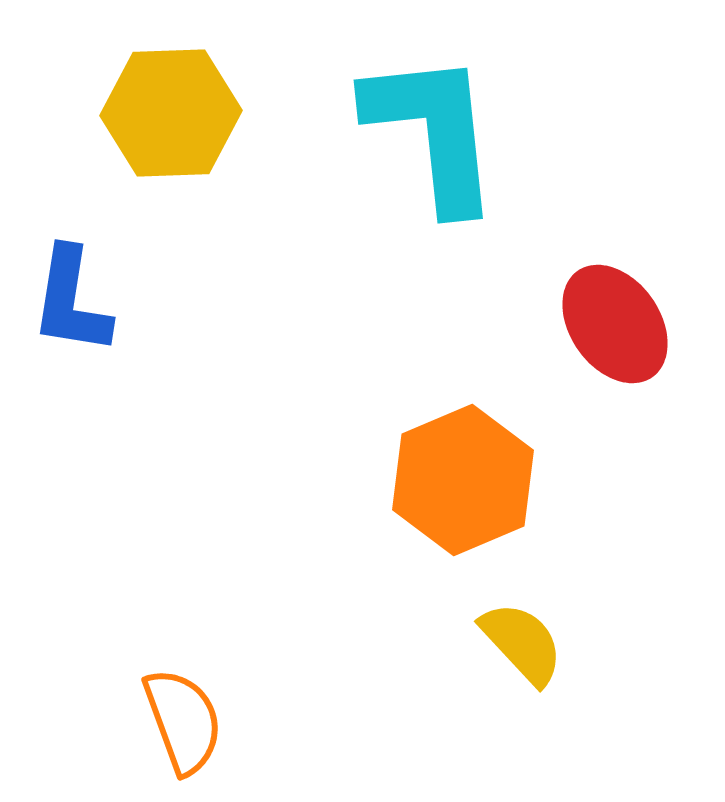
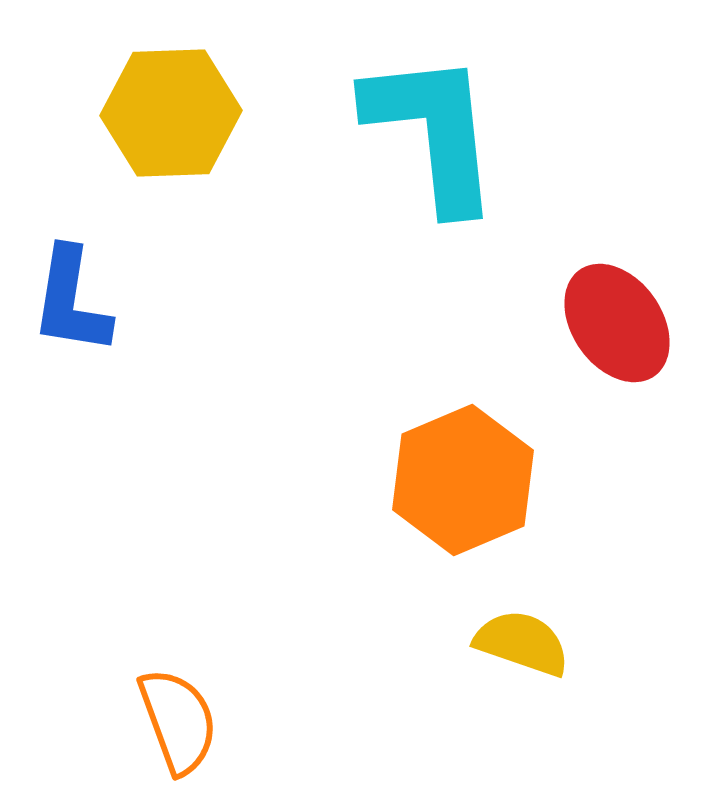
red ellipse: moved 2 px right, 1 px up
yellow semicircle: rotated 28 degrees counterclockwise
orange semicircle: moved 5 px left
